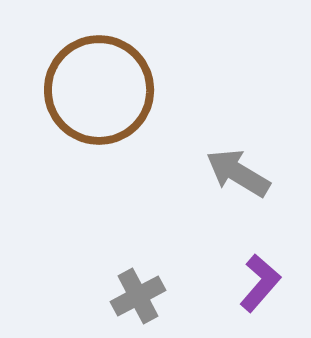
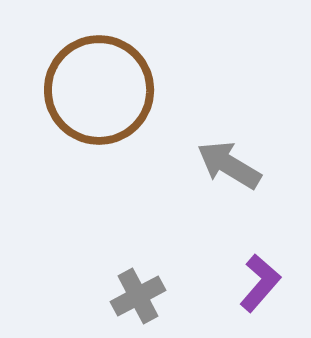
gray arrow: moved 9 px left, 8 px up
